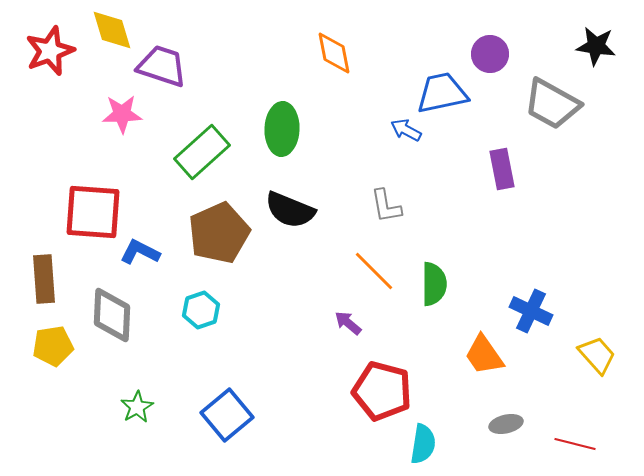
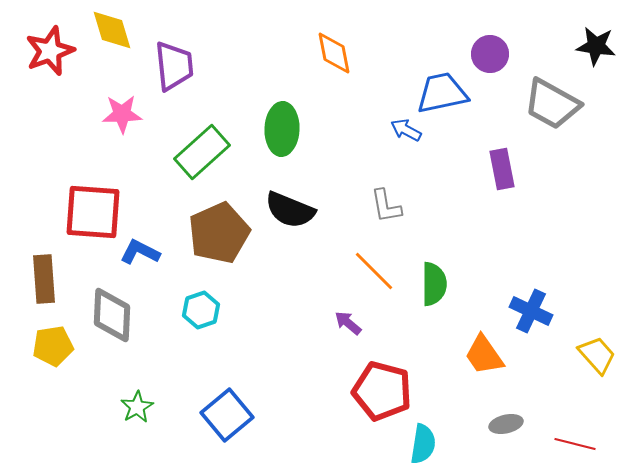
purple trapezoid: moved 12 px right; rotated 66 degrees clockwise
